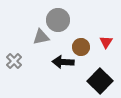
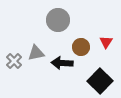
gray triangle: moved 5 px left, 16 px down
black arrow: moved 1 px left, 1 px down
